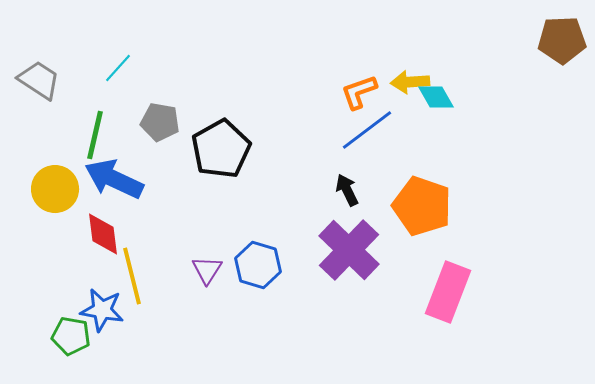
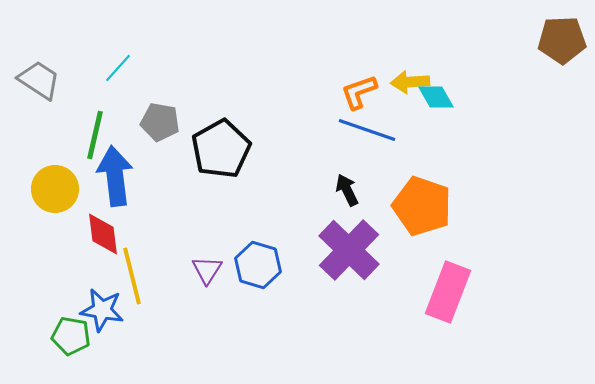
blue line: rotated 56 degrees clockwise
blue arrow: moved 1 px right, 3 px up; rotated 58 degrees clockwise
